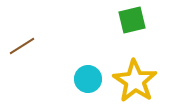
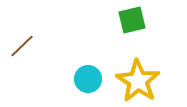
brown line: rotated 12 degrees counterclockwise
yellow star: moved 3 px right
